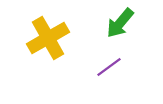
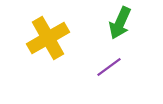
green arrow: rotated 16 degrees counterclockwise
